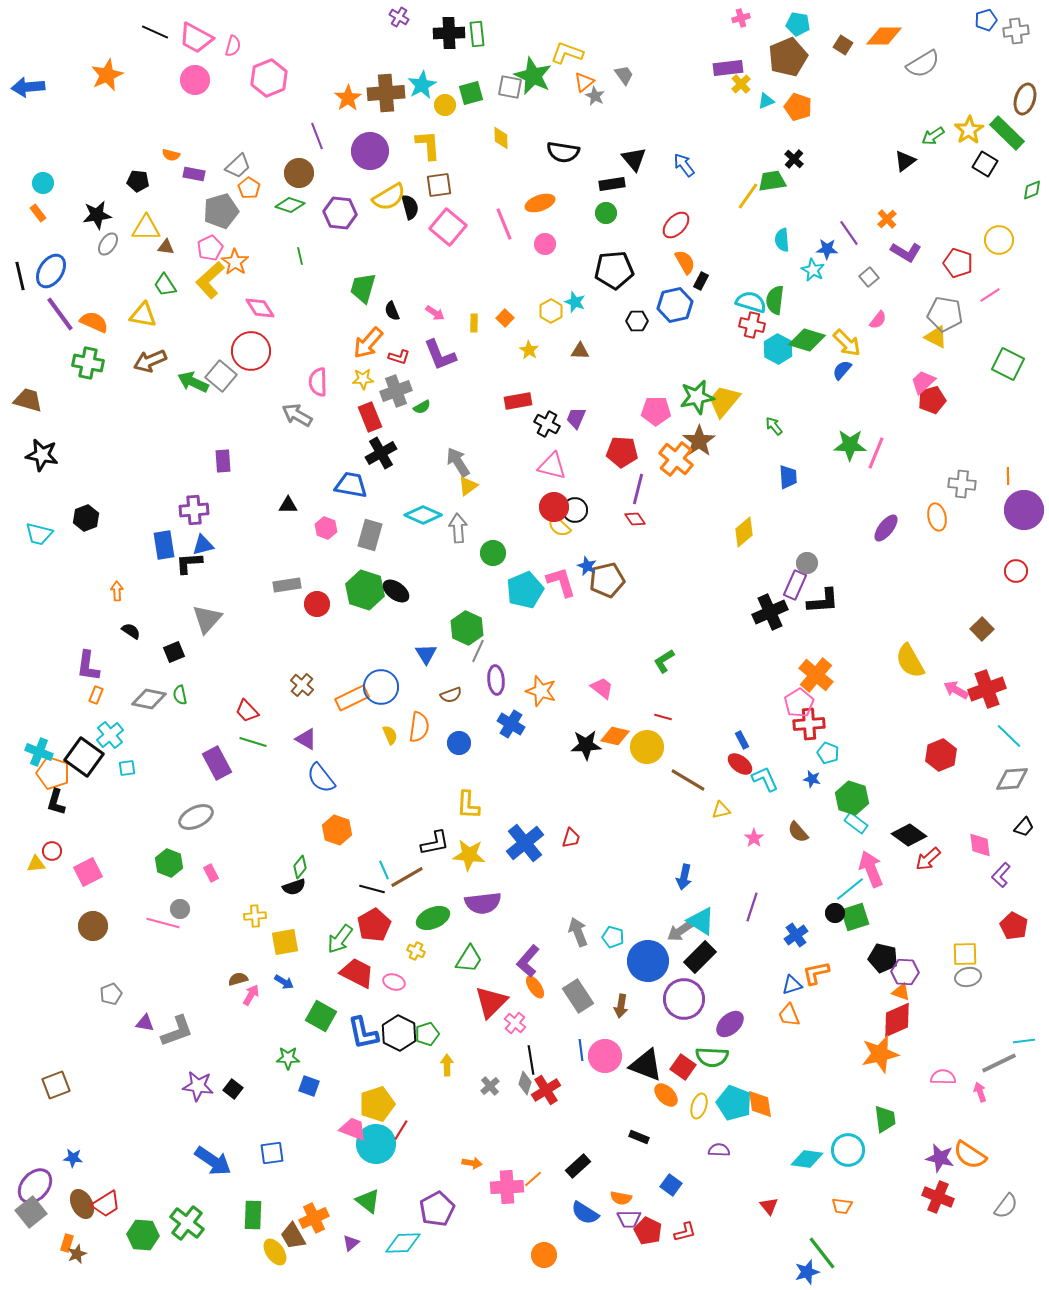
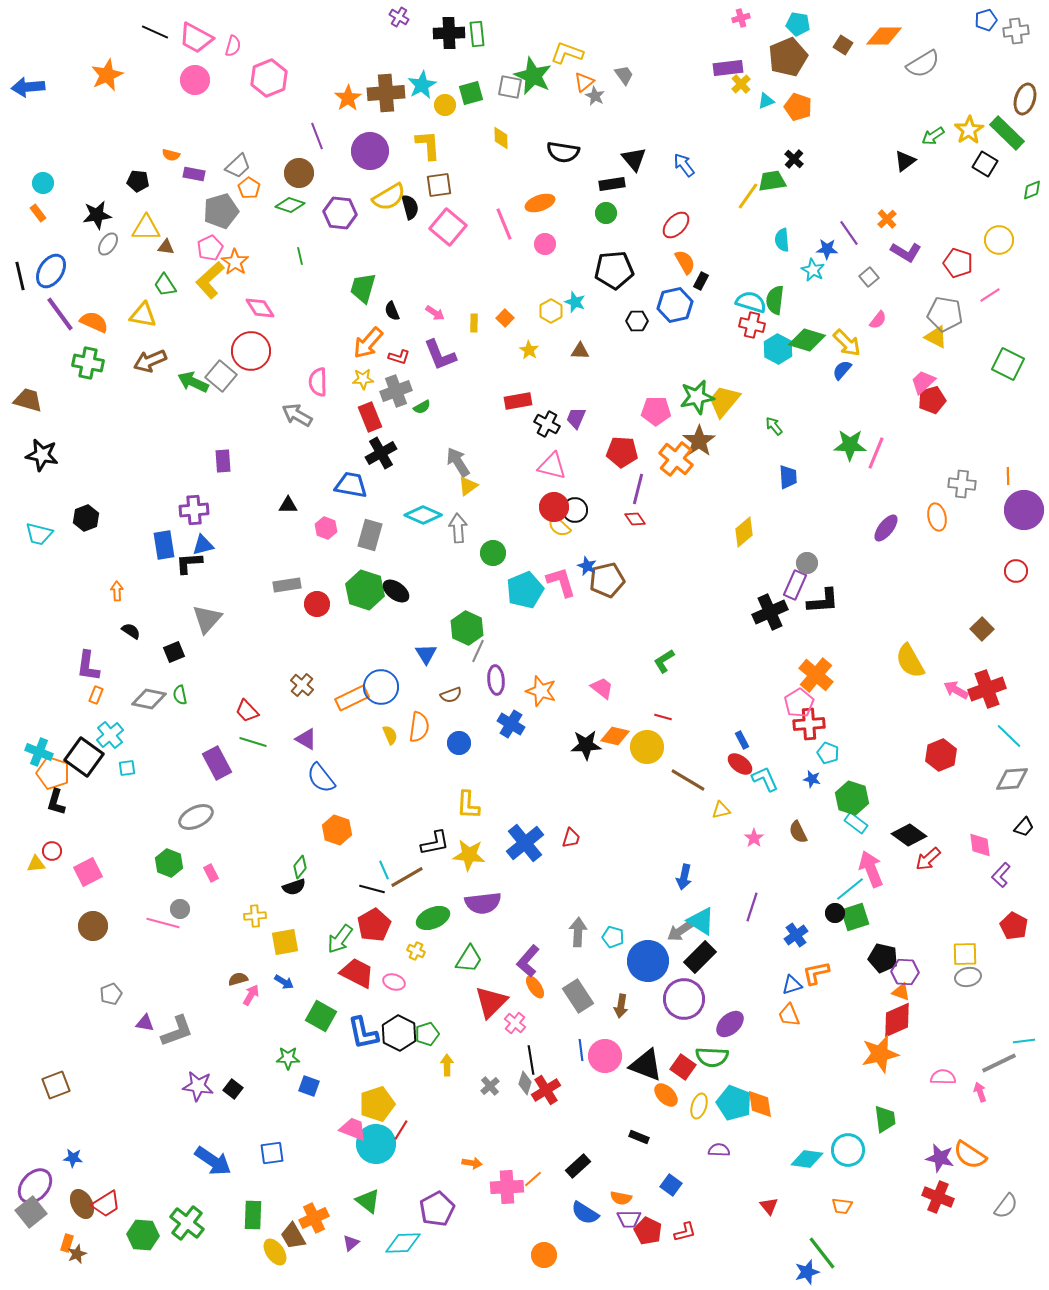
brown semicircle at (798, 832): rotated 15 degrees clockwise
gray arrow at (578, 932): rotated 24 degrees clockwise
